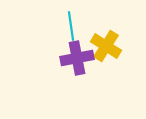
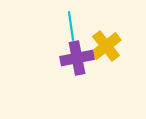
yellow cross: rotated 20 degrees clockwise
